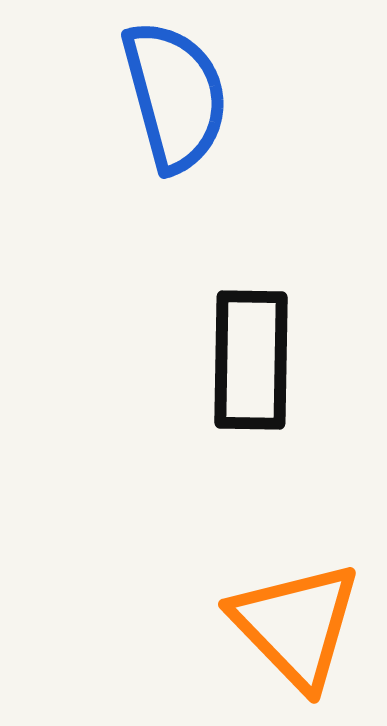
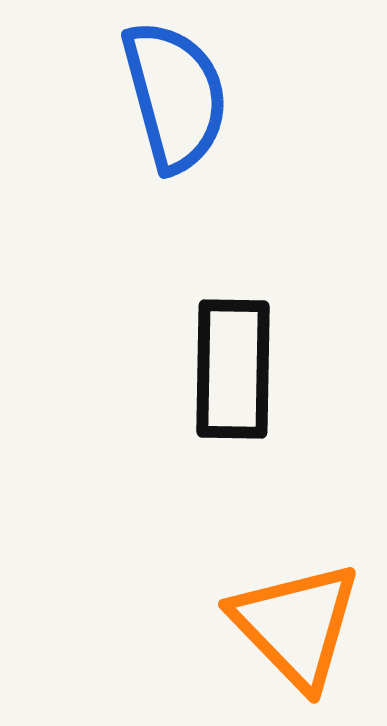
black rectangle: moved 18 px left, 9 px down
